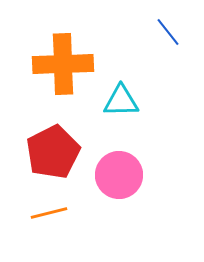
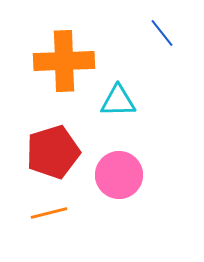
blue line: moved 6 px left, 1 px down
orange cross: moved 1 px right, 3 px up
cyan triangle: moved 3 px left
red pentagon: rotated 10 degrees clockwise
